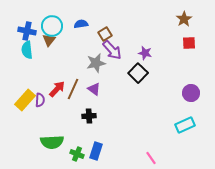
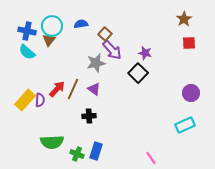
brown square: rotated 16 degrees counterclockwise
cyan semicircle: moved 2 px down; rotated 42 degrees counterclockwise
